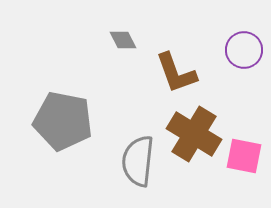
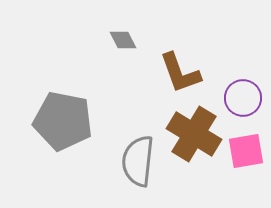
purple circle: moved 1 px left, 48 px down
brown L-shape: moved 4 px right
pink square: moved 2 px right, 5 px up; rotated 21 degrees counterclockwise
